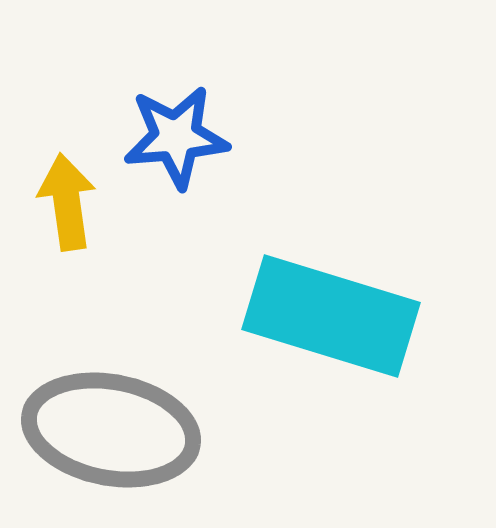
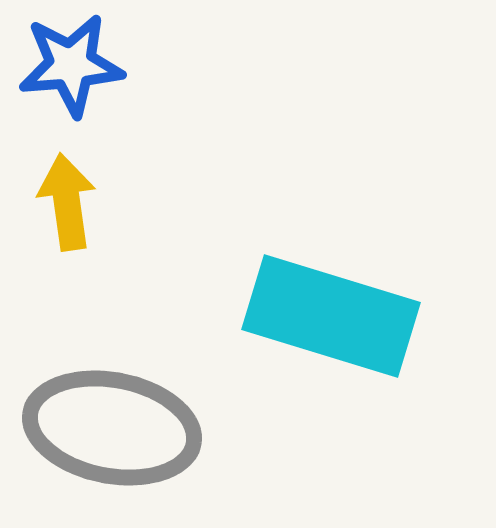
blue star: moved 105 px left, 72 px up
gray ellipse: moved 1 px right, 2 px up
